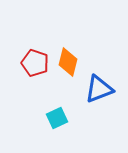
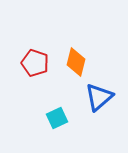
orange diamond: moved 8 px right
blue triangle: moved 8 px down; rotated 20 degrees counterclockwise
